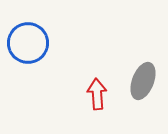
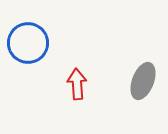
red arrow: moved 20 px left, 10 px up
